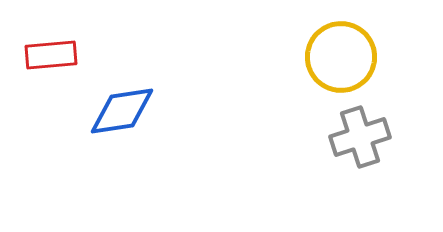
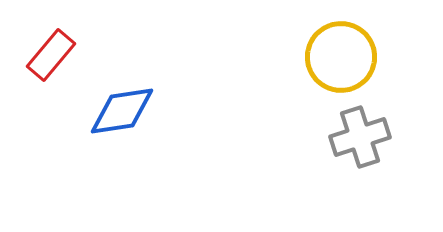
red rectangle: rotated 45 degrees counterclockwise
